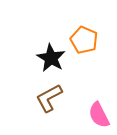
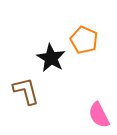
brown L-shape: moved 23 px left, 7 px up; rotated 104 degrees clockwise
